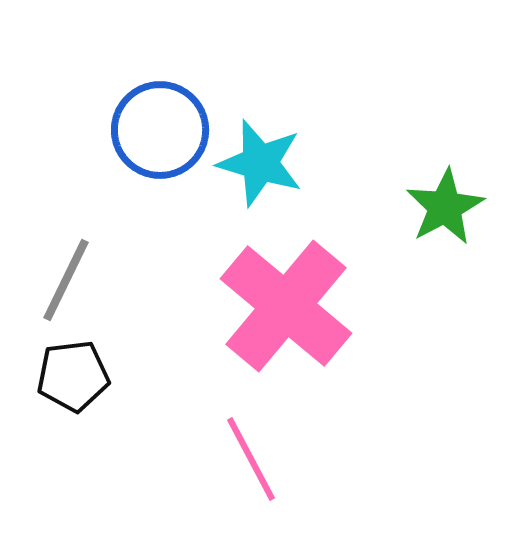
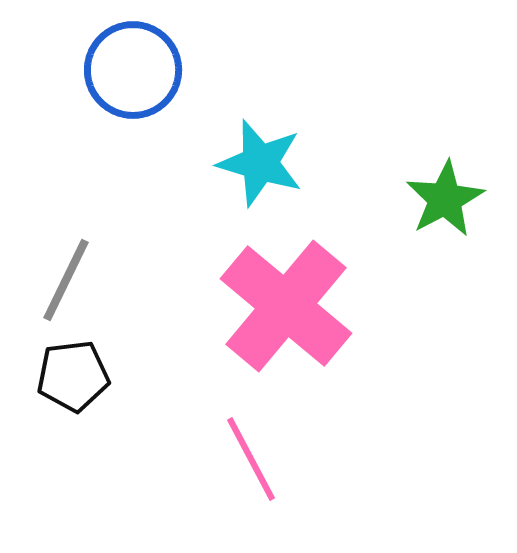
blue circle: moved 27 px left, 60 px up
green star: moved 8 px up
